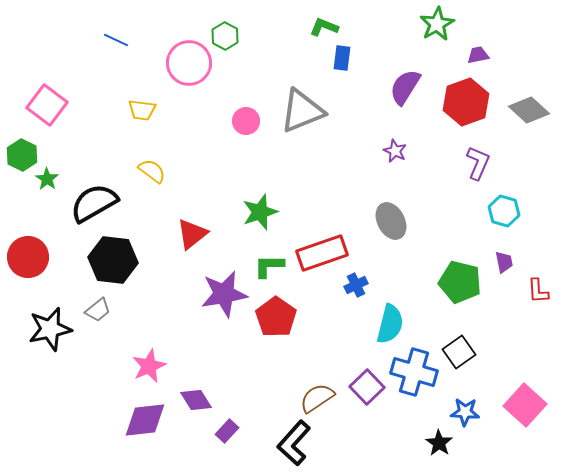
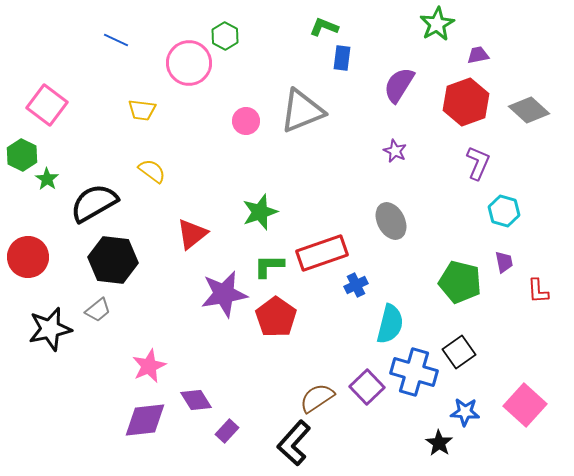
purple semicircle at (405, 87): moved 6 px left, 2 px up
